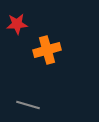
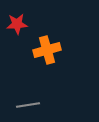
gray line: rotated 25 degrees counterclockwise
